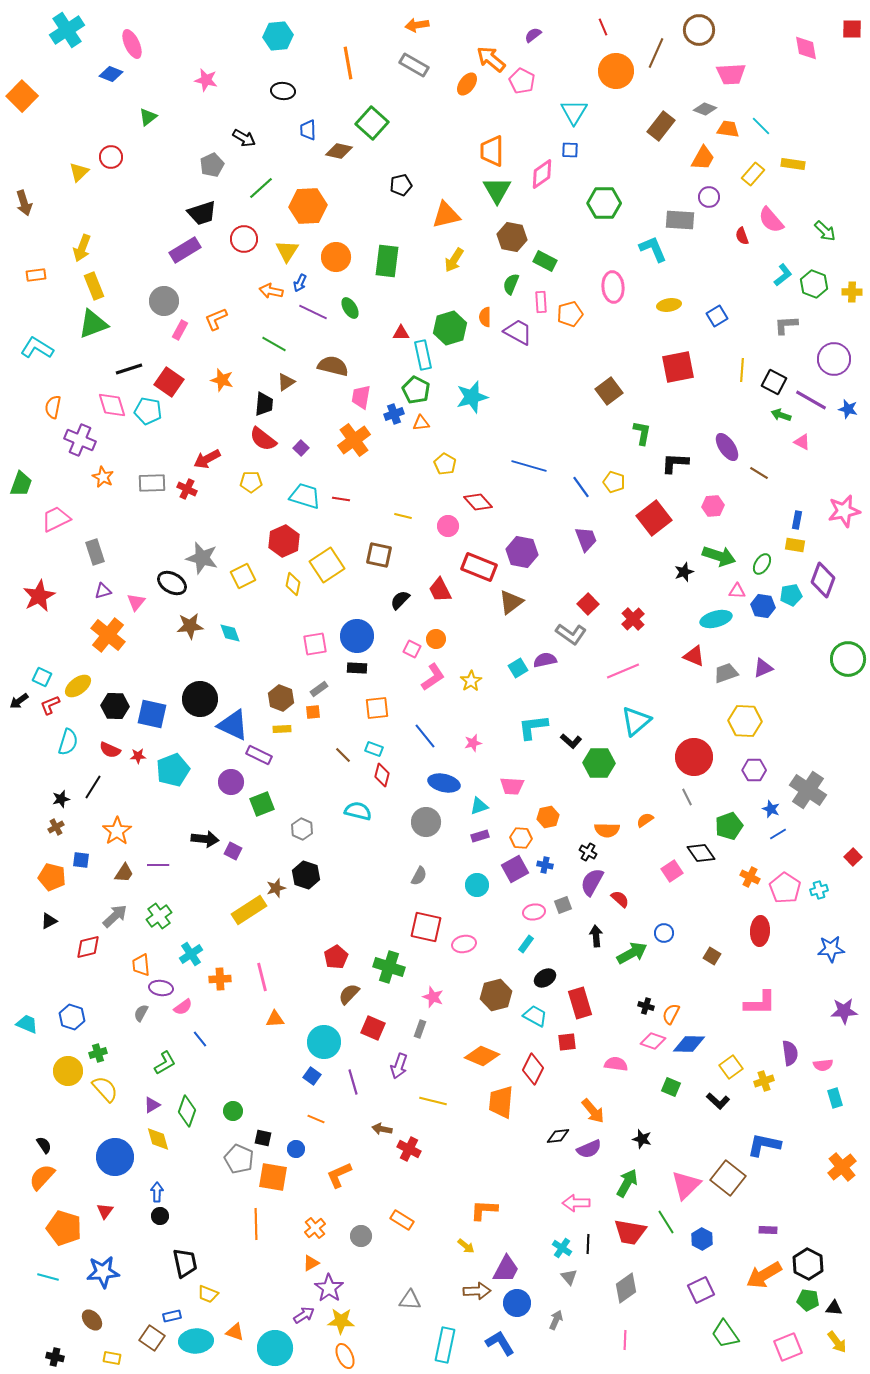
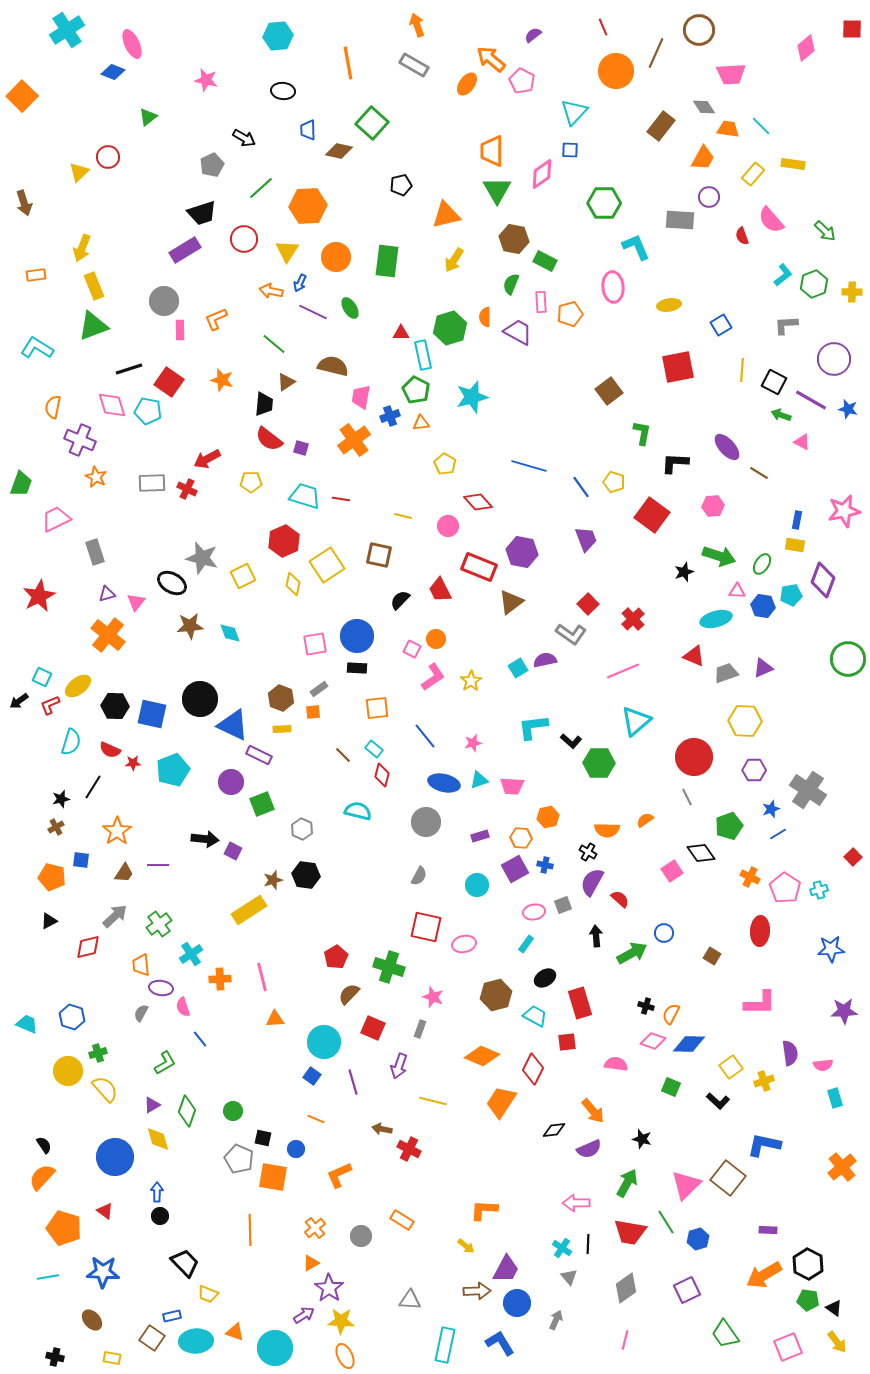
orange arrow at (417, 25): rotated 80 degrees clockwise
pink diamond at (806, 48): rotated 60 degrees clockwise
blue diamond at (111, 74): moved 2 px right, 2 px up
gray diamond at (705, 109): moved 1 px left, 2 px up; rotated 35 degrees clockwise
cyan triangle at (574, 112): rotated 12 degrees clockwise
red circle at (111, 157): moved 3 px left
brown hexagon at (512, 237): moved 2 px right, 2 px down
cyan L-shape at (653, 249): moved 17 px left, 2 px up
green hexagon at (814, 284): rotated 20 degrees clockwise
blue square at (717, 316): moved 4 px right, 9 px down
green triangle at (93, 324): moved 2 px down
pink rectangle at (180, 330): rotated 30 degrees counterclockwise
green line at (274, 344): rotated 10 degrees clockwise
blue cross at (394, 414): moved 4 px left, 2 px down
red semicircle at (263, 439): moved 6 px right
purple ellipse at (727, 447): rotated 8 degrees counterclockwise
purple square at (301, 448): rotated 28 degrees counterclockwise
orange star at (103, 477): moved 7 px left
red square at (654, 518): moved 2 px left, 3 px up; rotated 16 degrees counterclockwise
purple triangle at (103, 591): moved 4 px right, 3 px down
cyan semicircle at (68, 742): moved 3 px right
cyan rectangle at (374, 749): rotated 18 degrees clockwise
red star at (138, 756): moved 5 px left, 7 px down
cyan triangle at (479, 806): moved 26 px up
blue star at (771, 809): rotated 30 degrees clockwise
black hexagon at (306, 875): rotated 12 degrees counterclockwise
brown star at (276, 888): moved 3 px left, 8 px up
green cross at (159, 916): moved 8 px down
pink semicircle at (183, 1007): rotated 108 degrees clockwise
orange trapezoid at (501, 1102): rotated 28 degrees clockwise
black diamond at (558, 1136): moved 4 px left, 6 px up
red triangle at (105, 1211): rotated 30 degrees counterclockwise
orange line at (256, 1224): moved 6 px left, 6 px down
blue hexagon at (702, 1239): moved 4 px left; rotated 15 degrees clockwise
black trapezoid at (185, 1263): rotated 32 degrees counterclockwise
blue star at (103, 1272): rotated 8 degrees clockwise
cyan line at (48, 1277): rotated 25 degrees counterclockwise
purple square at (701, 1290): moved 14 px left
black triangle at (834, 1308): rotated 30 degrees clockwise
pink line at (625, 1340): rotated 12 degrees clockwise
